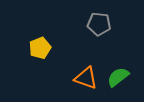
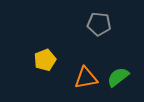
yellow pentagon: moved 5 px right, 12 px down
orange triangle: rotated 30 degrees counterclockwise
